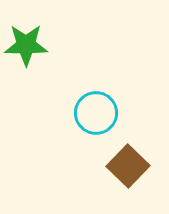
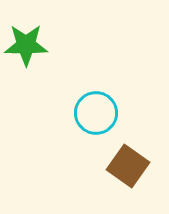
brown square: rotated 9 degrees counterclockwise
